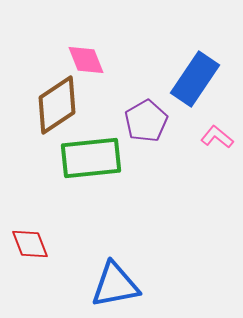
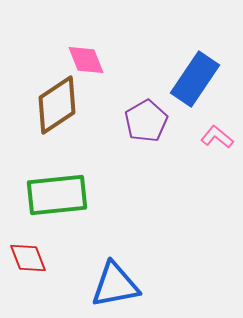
green rectangle: moved 34 px left, 37 px down
red diamond: moved 2 px left, 14 px down
